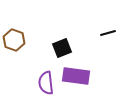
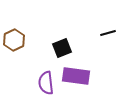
brown hexagon: rotated 15 degrees clockwise
